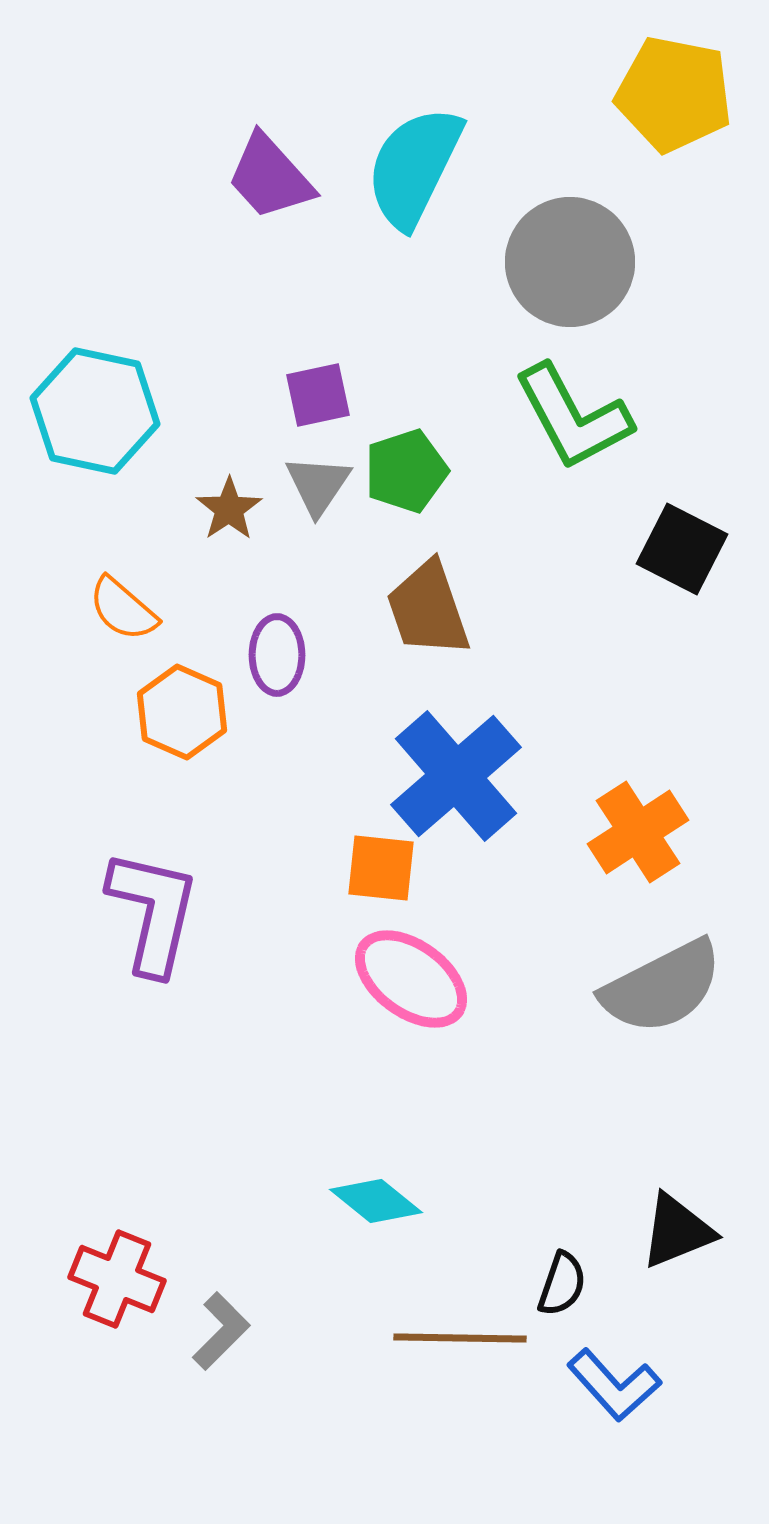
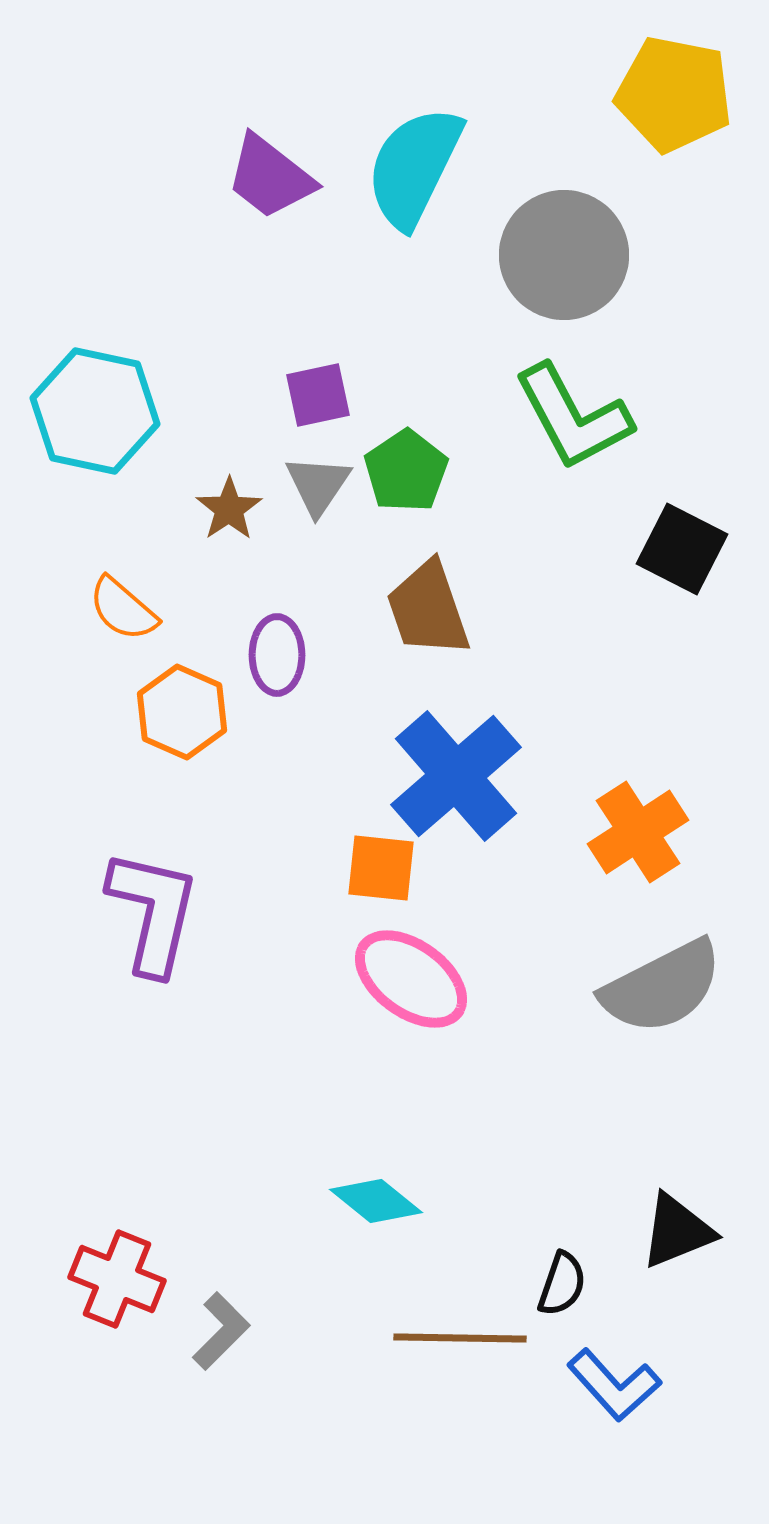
purple trapezoid: rotated 10 degrees counterclockwise
gray circle: moved 6 px left, 7 px up
green pentagon: rotated 16 degrees counterclockwise
